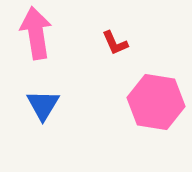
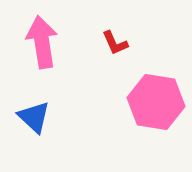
pink arrow: moved 6 px right, 9 px down
blue triangle: moved 9 px left, 12 px down; rotated 18 degrees counterclockwise
